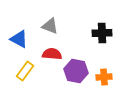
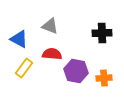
yellow rectangle: moved 1 px left, 3 px up
orange cross: moved 1 px down
